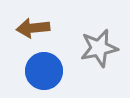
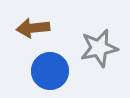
blue circle: moved 6 px right
